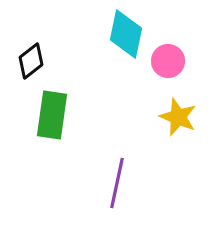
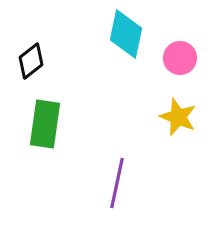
pink circle: moved 12 px right, 3 px up
green rectangle: moved 7 px left, 9 px down
